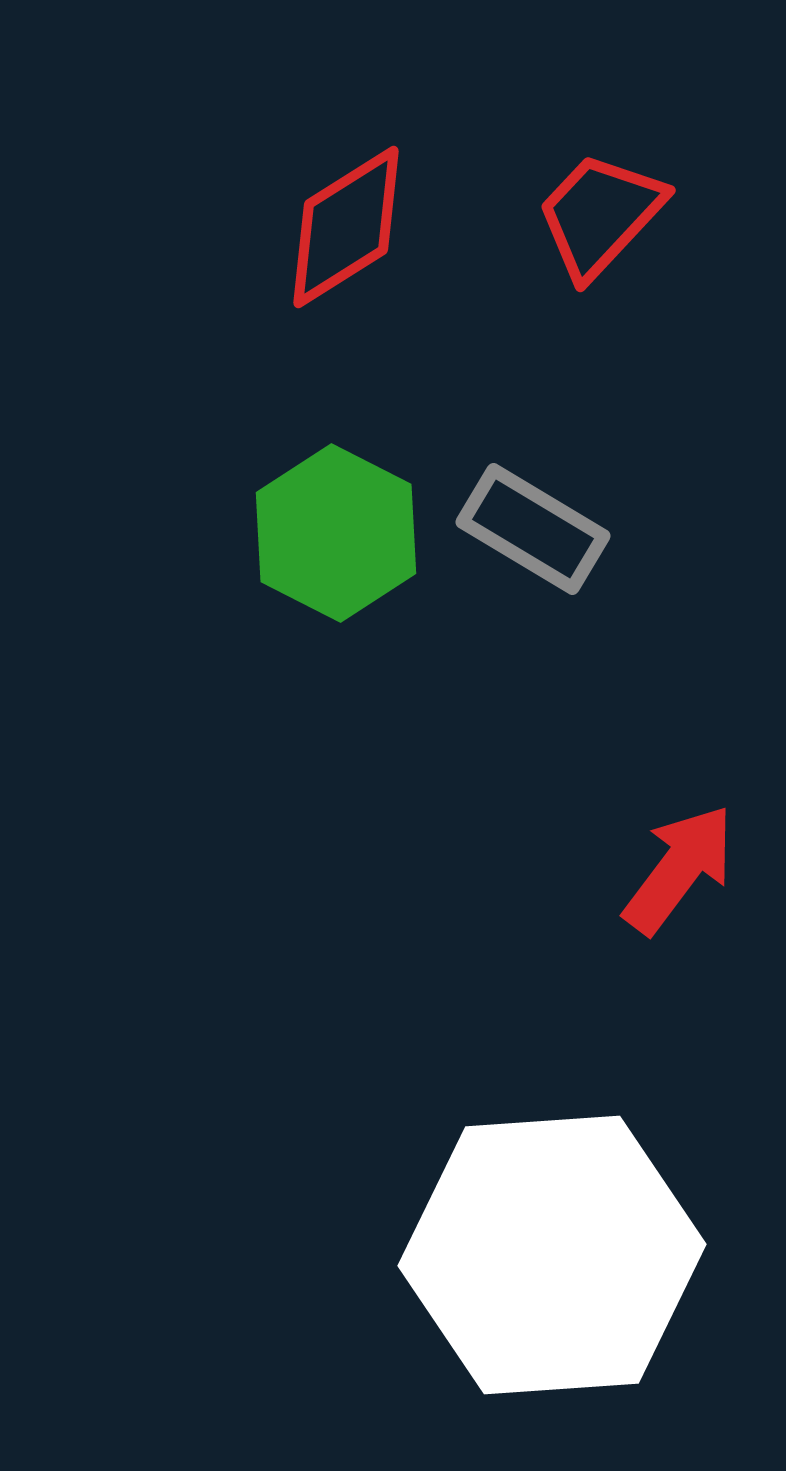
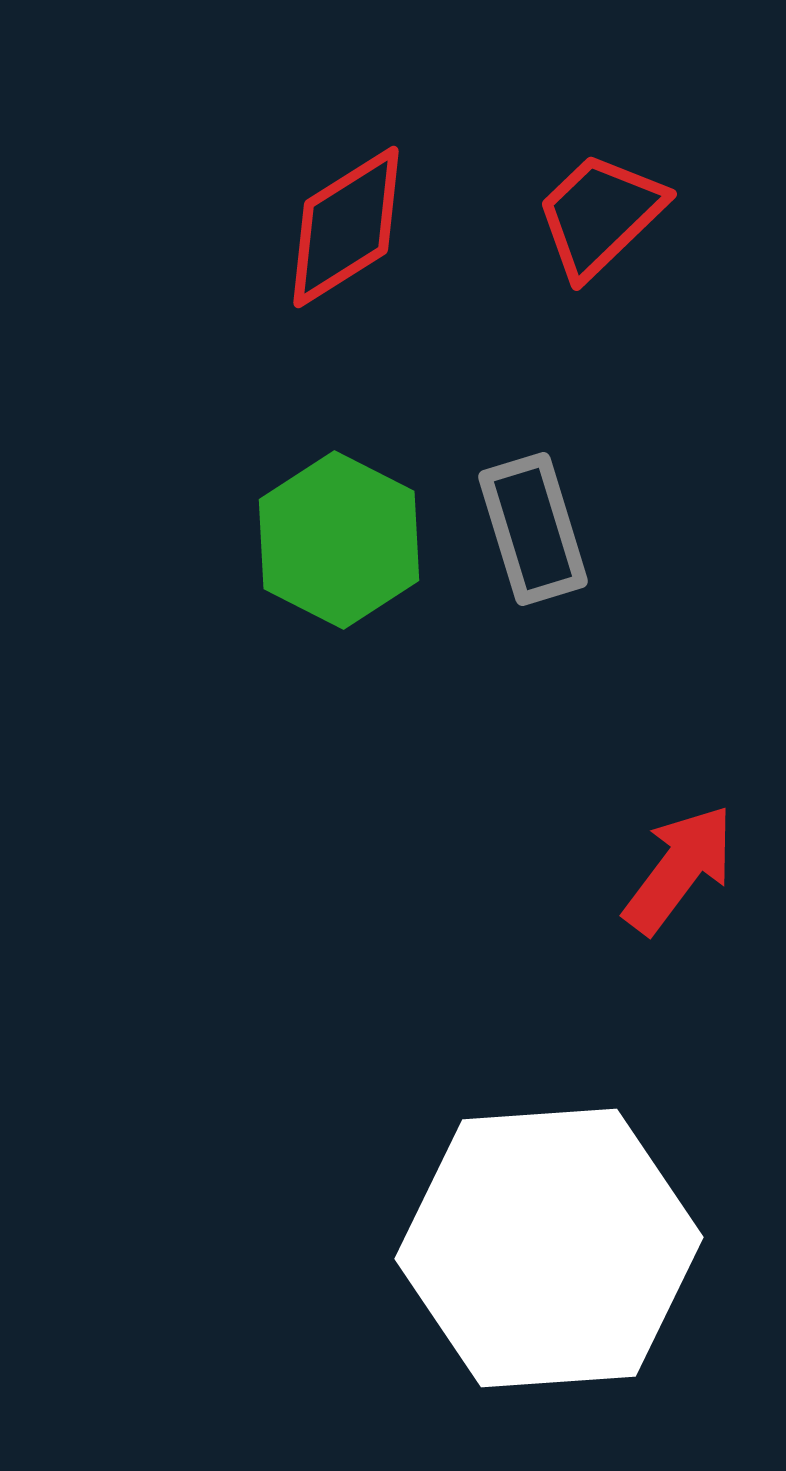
red trapezoid: rotated 3 degrees clockwise
gray rectangle: rotated 42 degrees clockwise
green hexagon: moved 3 px right, 7 px down
white hexagon: moved 3 px left, 7 px up
